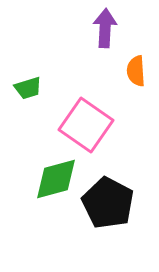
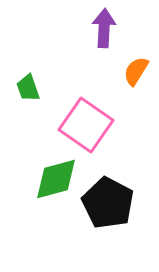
purple arrow: moved 1 px left
orange semicircle: rotated 36 degrees clockwise
green trapezoid: rotated 88 degrees clockwise
